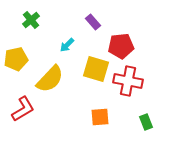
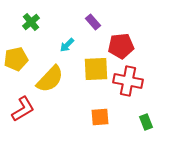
green cross: moved 2 px down
yellow square: rotated 20 degrees counterclockwise
